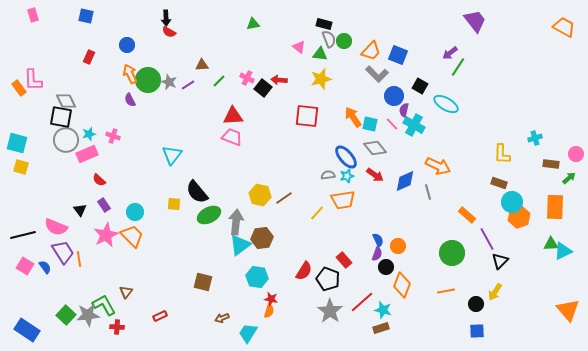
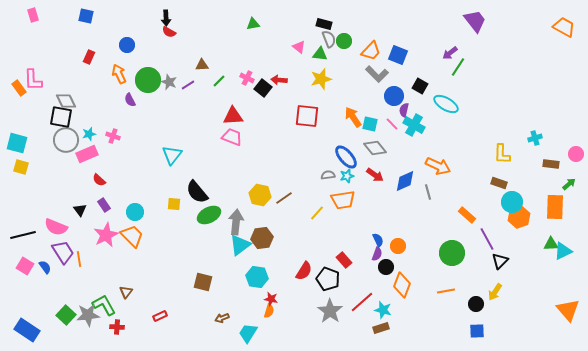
orange arrow at (130, 74): moved 11 px left
green arrow at (569, 178): moved 6 px down
